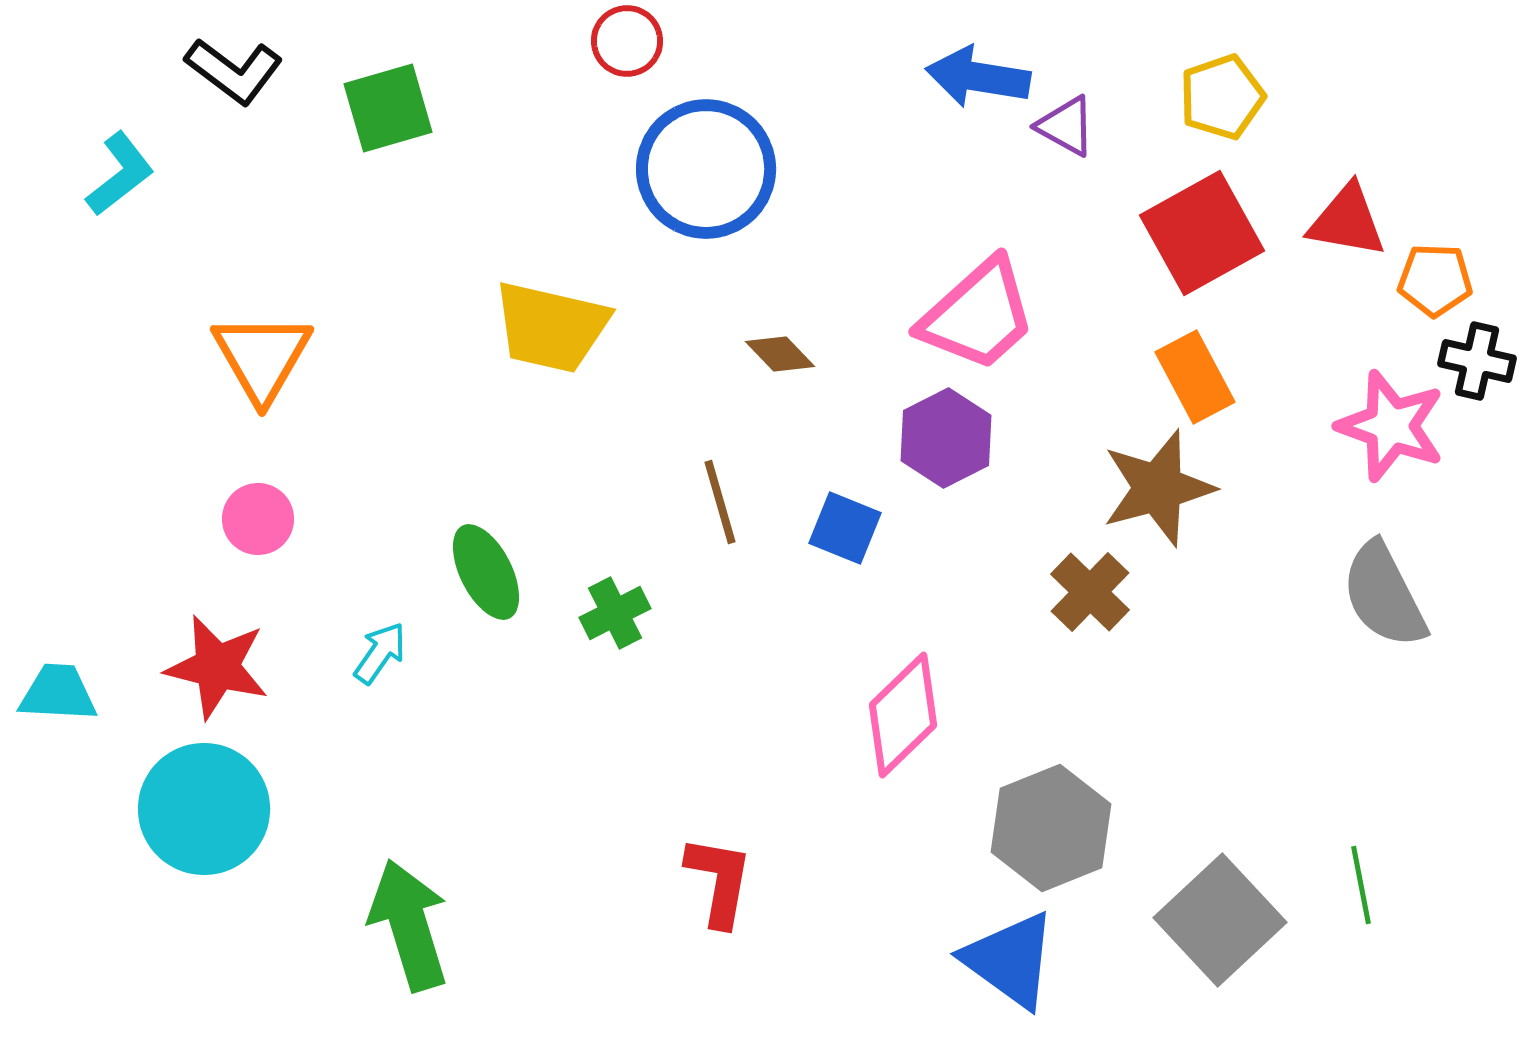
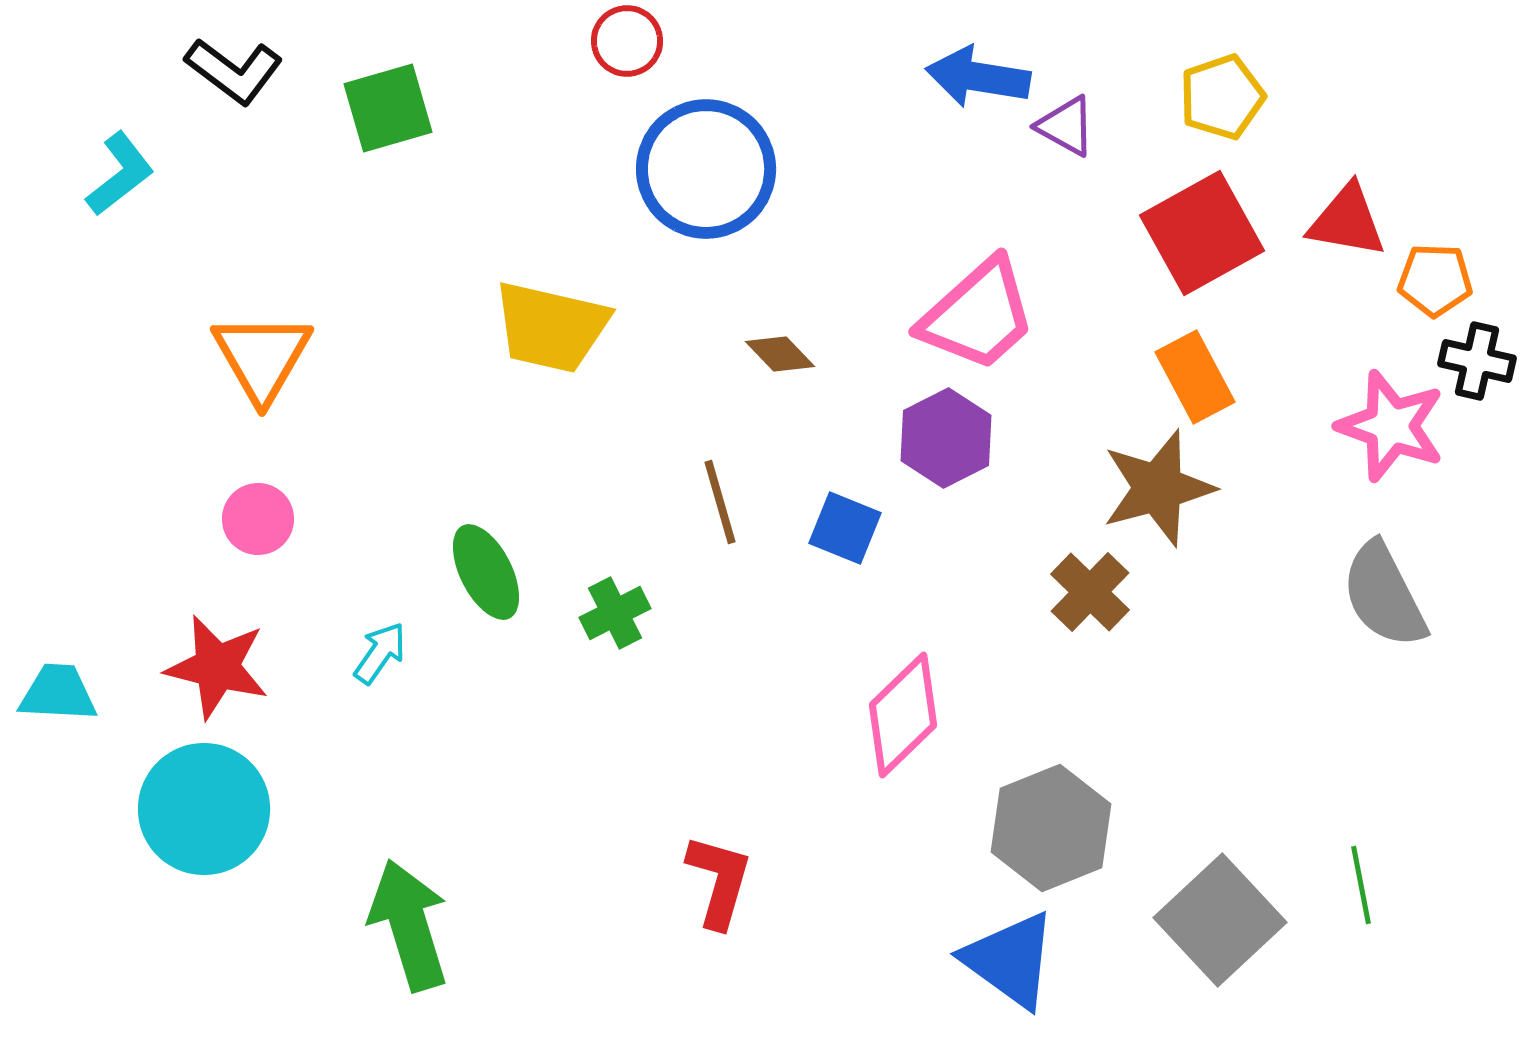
red L-shape: rotated 6 degrees clockwise
